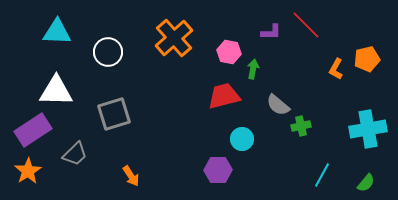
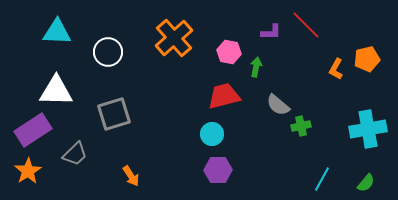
green arrow: moved 3 px right, 2 px up
cyan circle: moved 30 px left, 5 px up
cyan line: moved 4 px down
